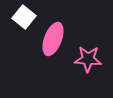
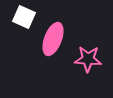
white square: rotated 15 degrees counterclockwise
